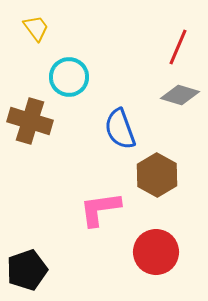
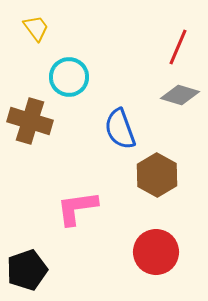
pink L-shape: moved 23 px left, 1 px up
